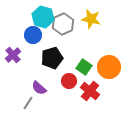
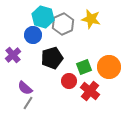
green square: rotated 35 degrees clockwise
purple semicircle: moved 14 px left
